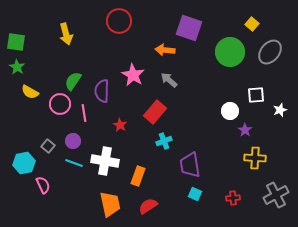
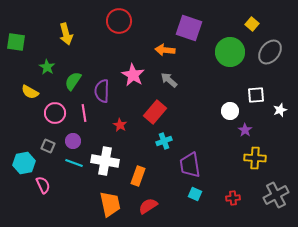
green star: moved 30 px right
pink circle: moved 5 px left, 9 px down
gray square: rotated 16 degrees counterclockwise
